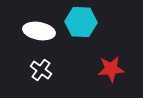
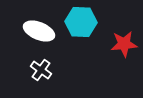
white ellipse: rotated 12 degrees clockwise
red star: moved 13 px right, 25 px up
